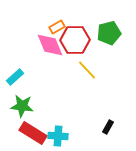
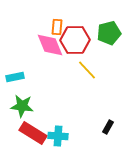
orange rectangle: rotated 56 degrees counterclockwise
cyan rectangle: rotated 30 degrees clockwise
